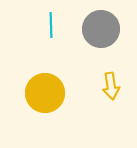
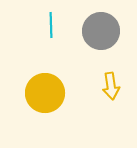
gray circle: moved 2 px down
